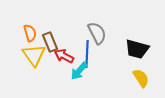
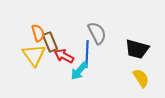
orange semicircle: moved 8 px right
